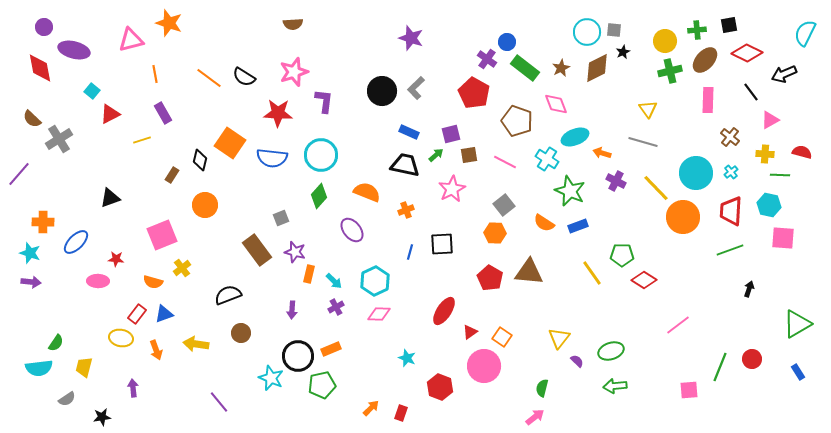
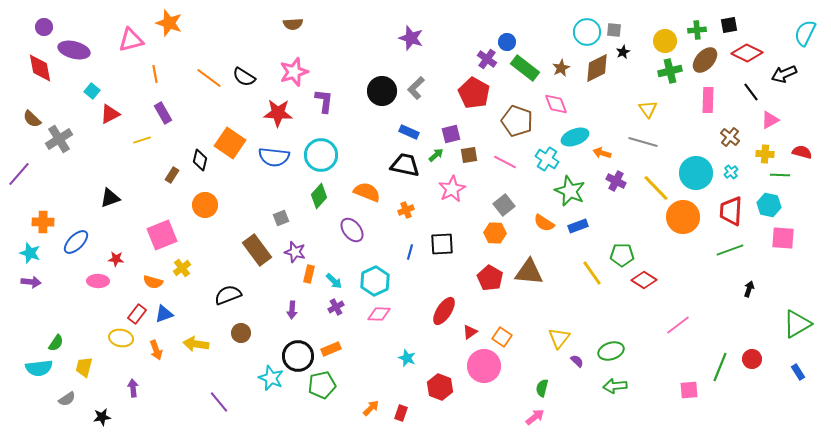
blue semicircle at (272, 158): moved 2 px right, 1 px up
